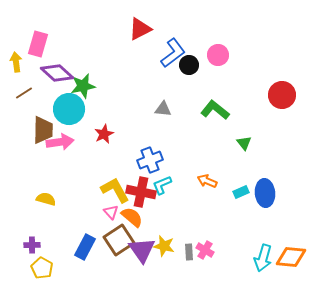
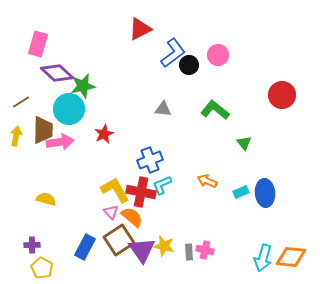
yellow arrow: moved 74 px down; rotated 18 degrees clockwise
brown line: moved 3 px left, 9 px down
pink cross: rotated 18 degrees counterclockwise
